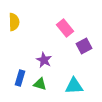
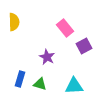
purple star: moved 3 px right, 3 px up
blue rectangle: moved 1 px down
